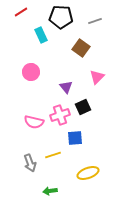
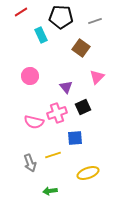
pink circle: moved 1 px left, 4 px down
pink cross: moved 3 px left, 2 px up
